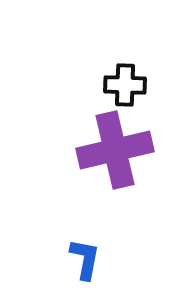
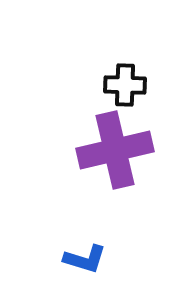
blue L-shape: rotated 96 degrees clockwise
